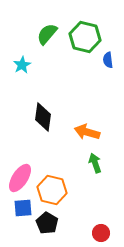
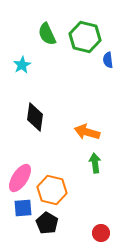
green semicircle: rotated 65 degrees counterclockwise
black diamond: moved 8 px left
green arrow: rotated 12 degrees clockwise
